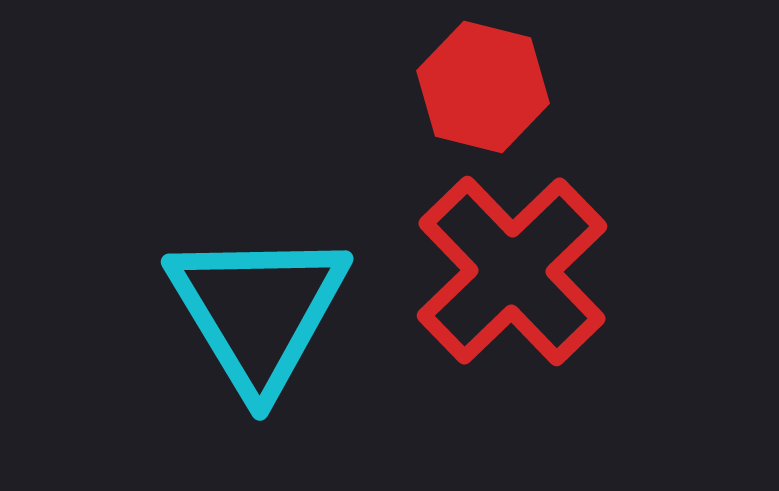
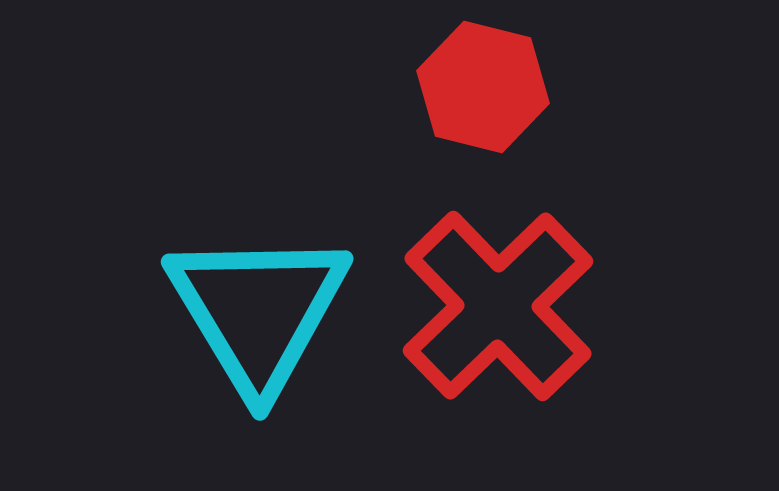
red cross: moved 14 px left, 35 px down
